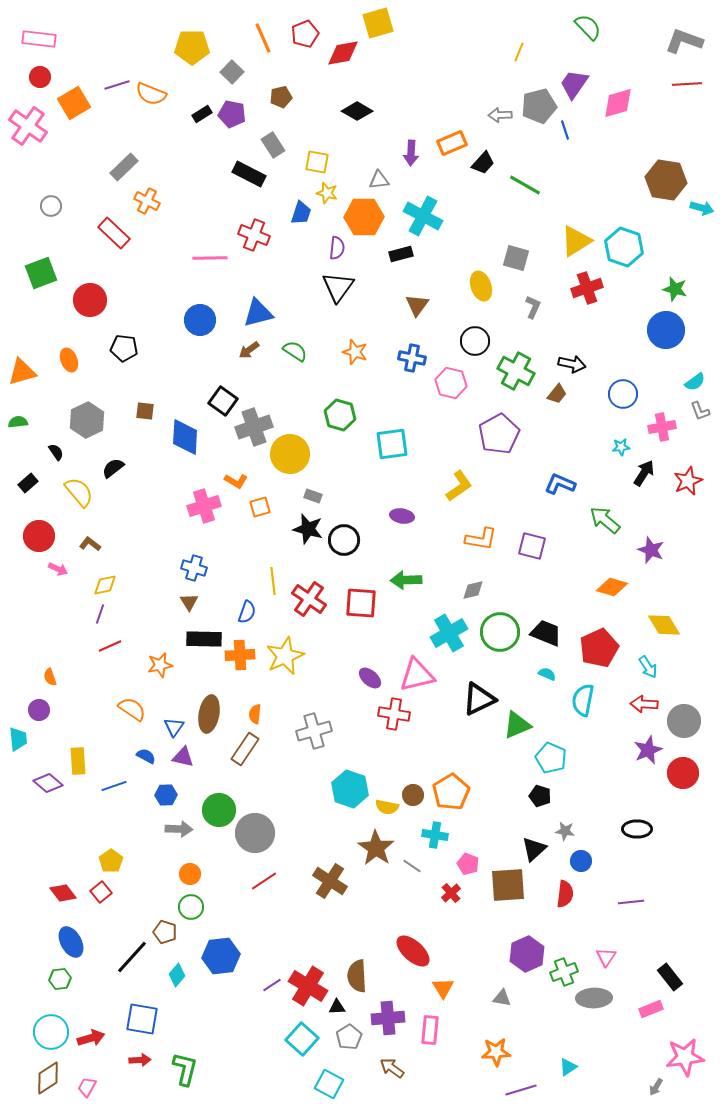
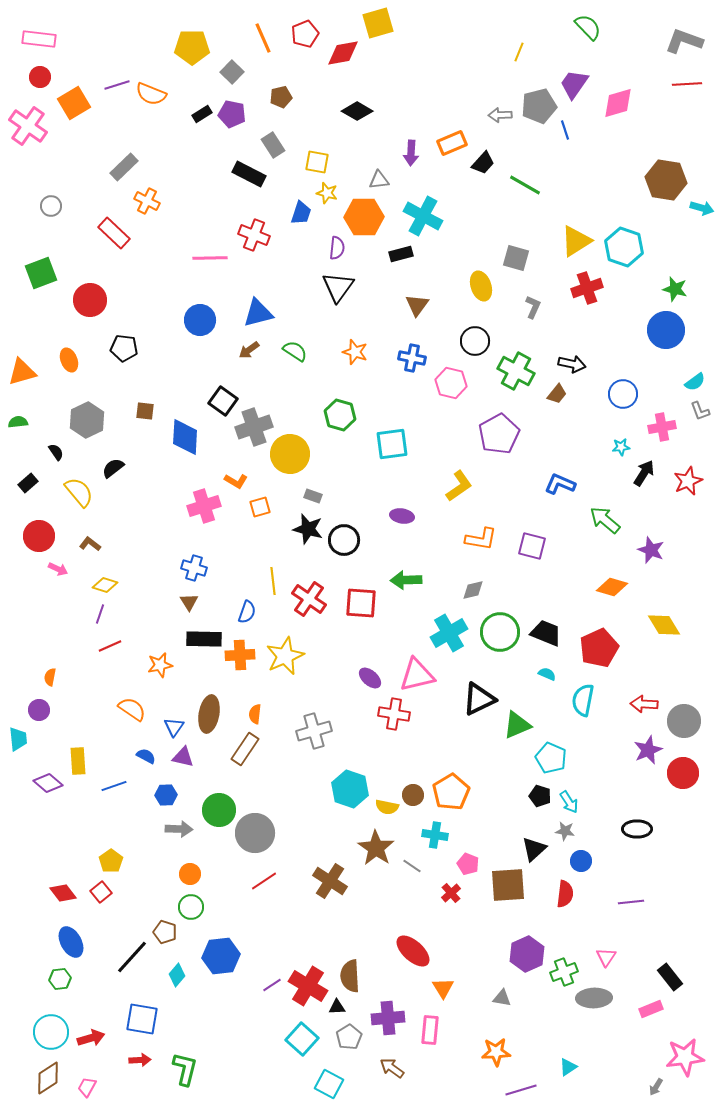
yellow diamond at (105, 585): rotated 30 degrees clockwise
cyan arrow at (648, 667): moved 79 px left, 135 px down
orange semicircle at (50, 677): rotated 30 degrees clockwise
brown semicircle at (357, 976): moved 7 px left
